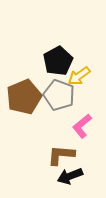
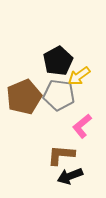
gray pentagon: rotated 12 degrees counterclockwise
